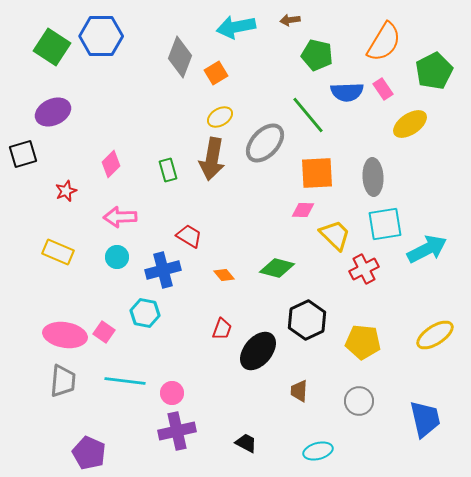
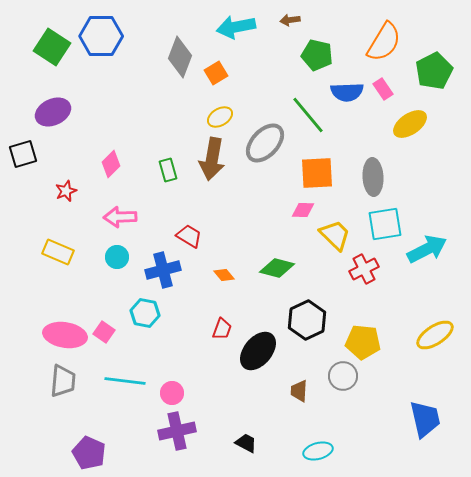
gray circle at (359, 401): moved 16 px left, 25 px up
